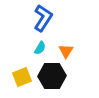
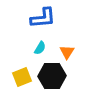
blue L-shape: rotated 52 degrees clockwise
orange triangle: moved 1 px right, 1 px down
